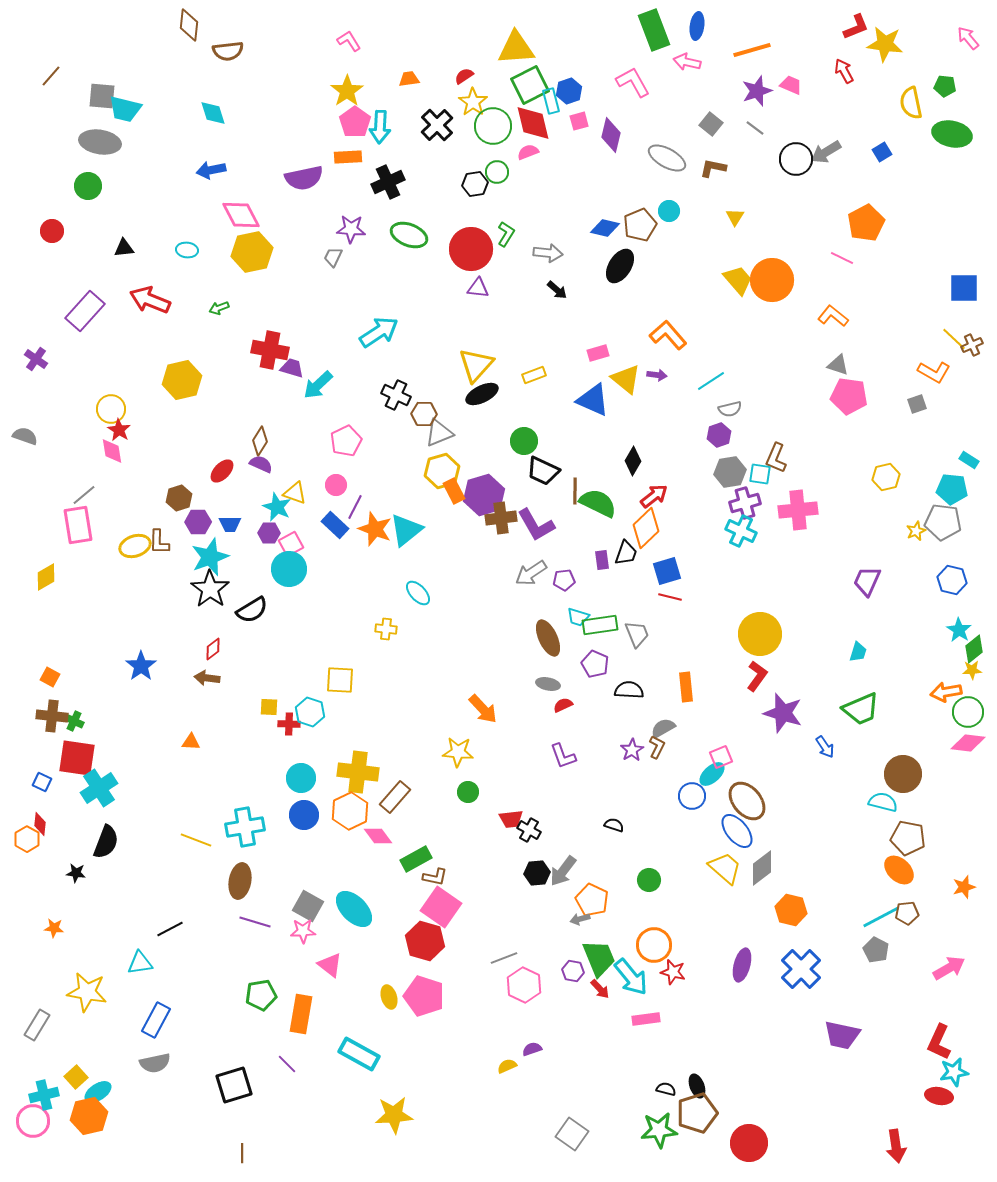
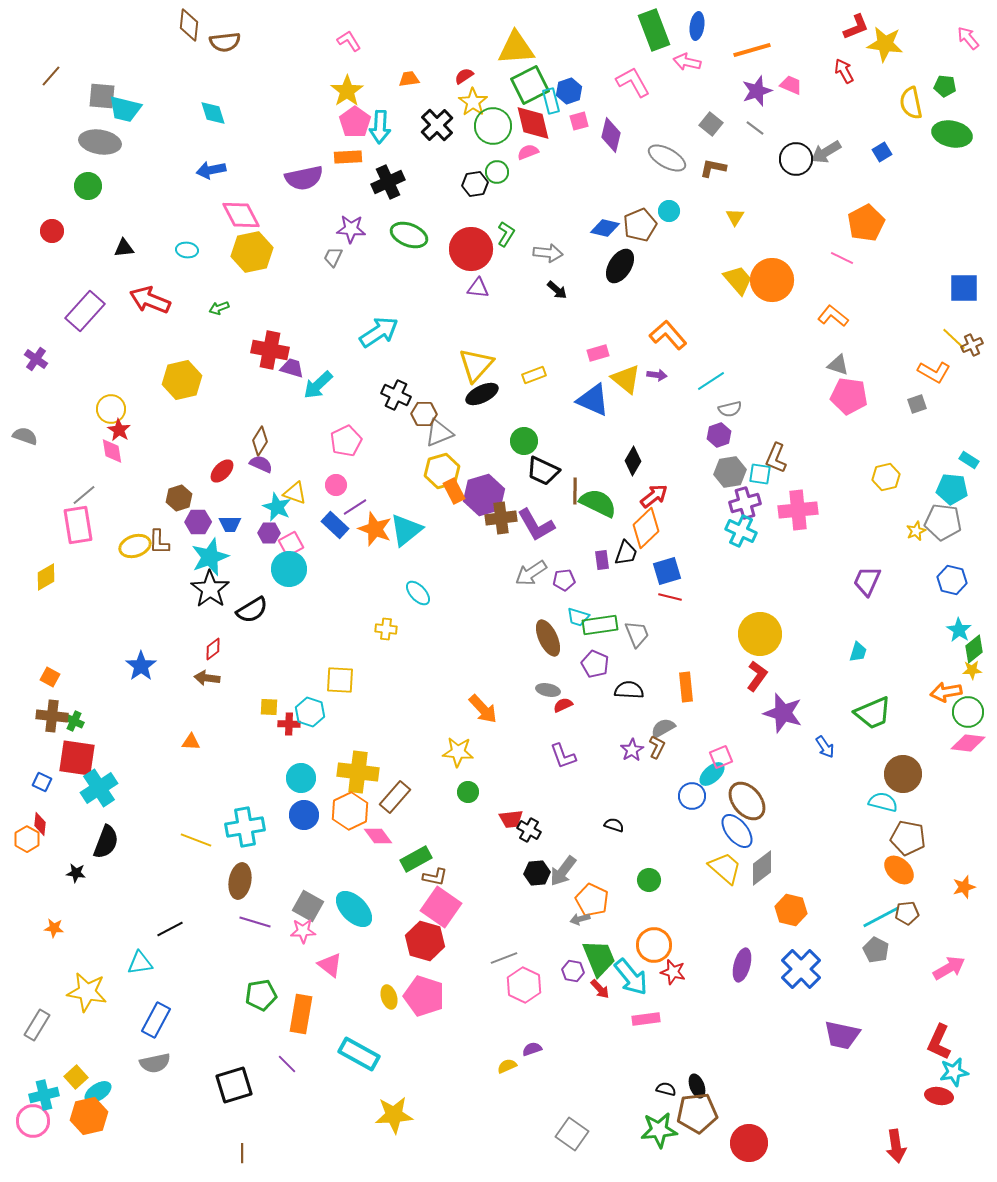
brown semicircle at (228, 51): moved 3 px left, 9 px up
purple line at (355, 507): rotated 30 degrees clockwise
gray ellipse at (548, 684): moved 6 px down
green trapezoid at (861, 709): moved 12 px right, 4 px down
brown pentagon at (697, 1113): rotated 12 degrees clockwise
